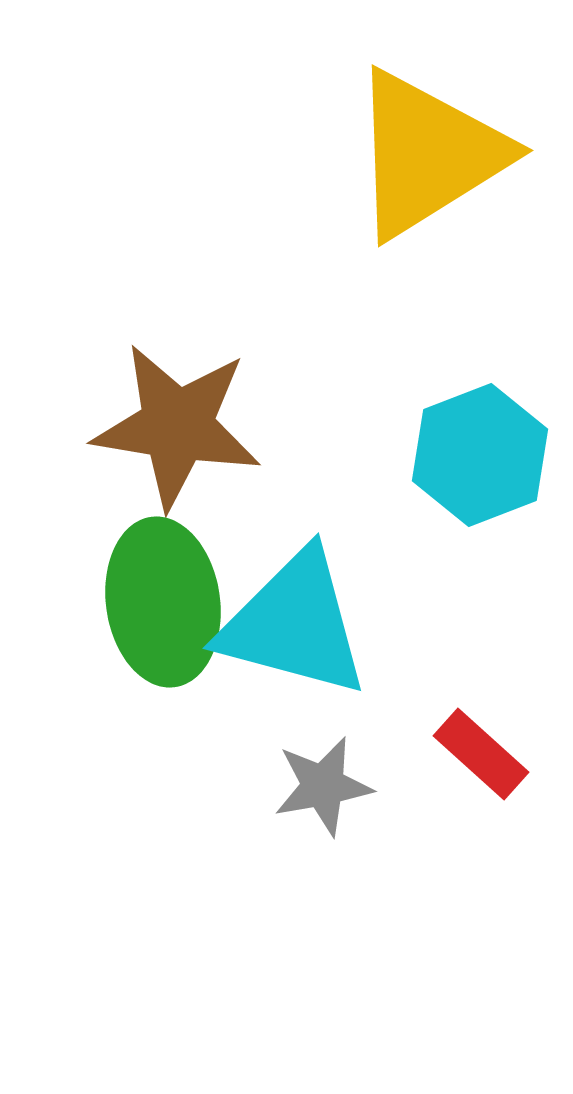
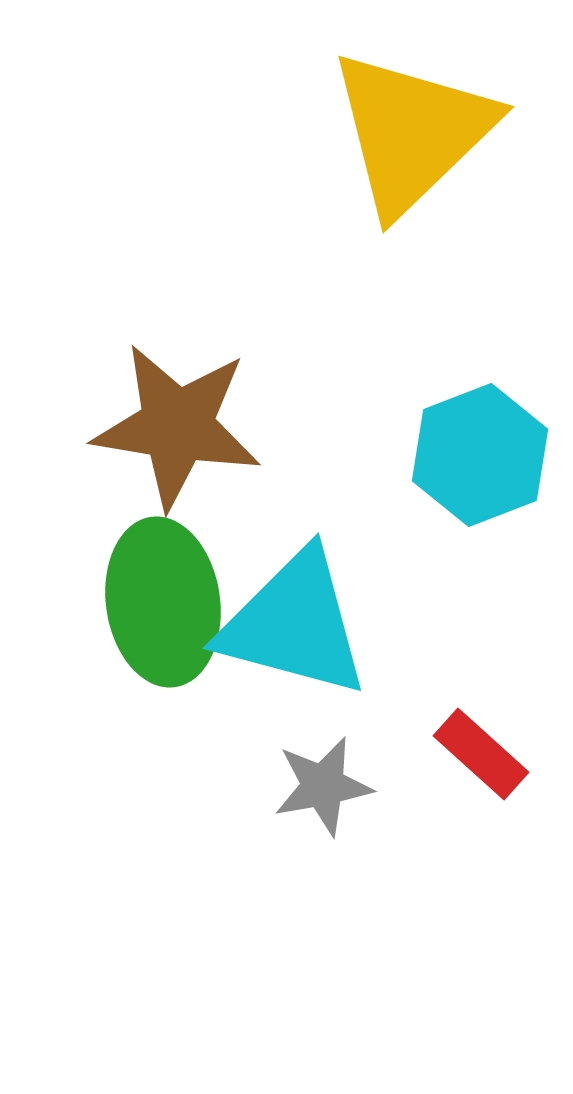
yellow triangle: moved 16 px left, 22 px up; rotated 12 degrees counterclockwise
